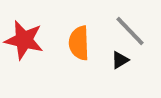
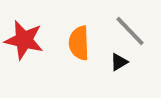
black triangle: moved 1 px left, 2 px down
